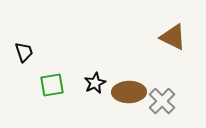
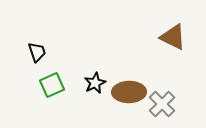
black trapezoid: moved 13 px right
green square: rotated 15 degrees counterclockwise
gray cross: moved 3 px down
